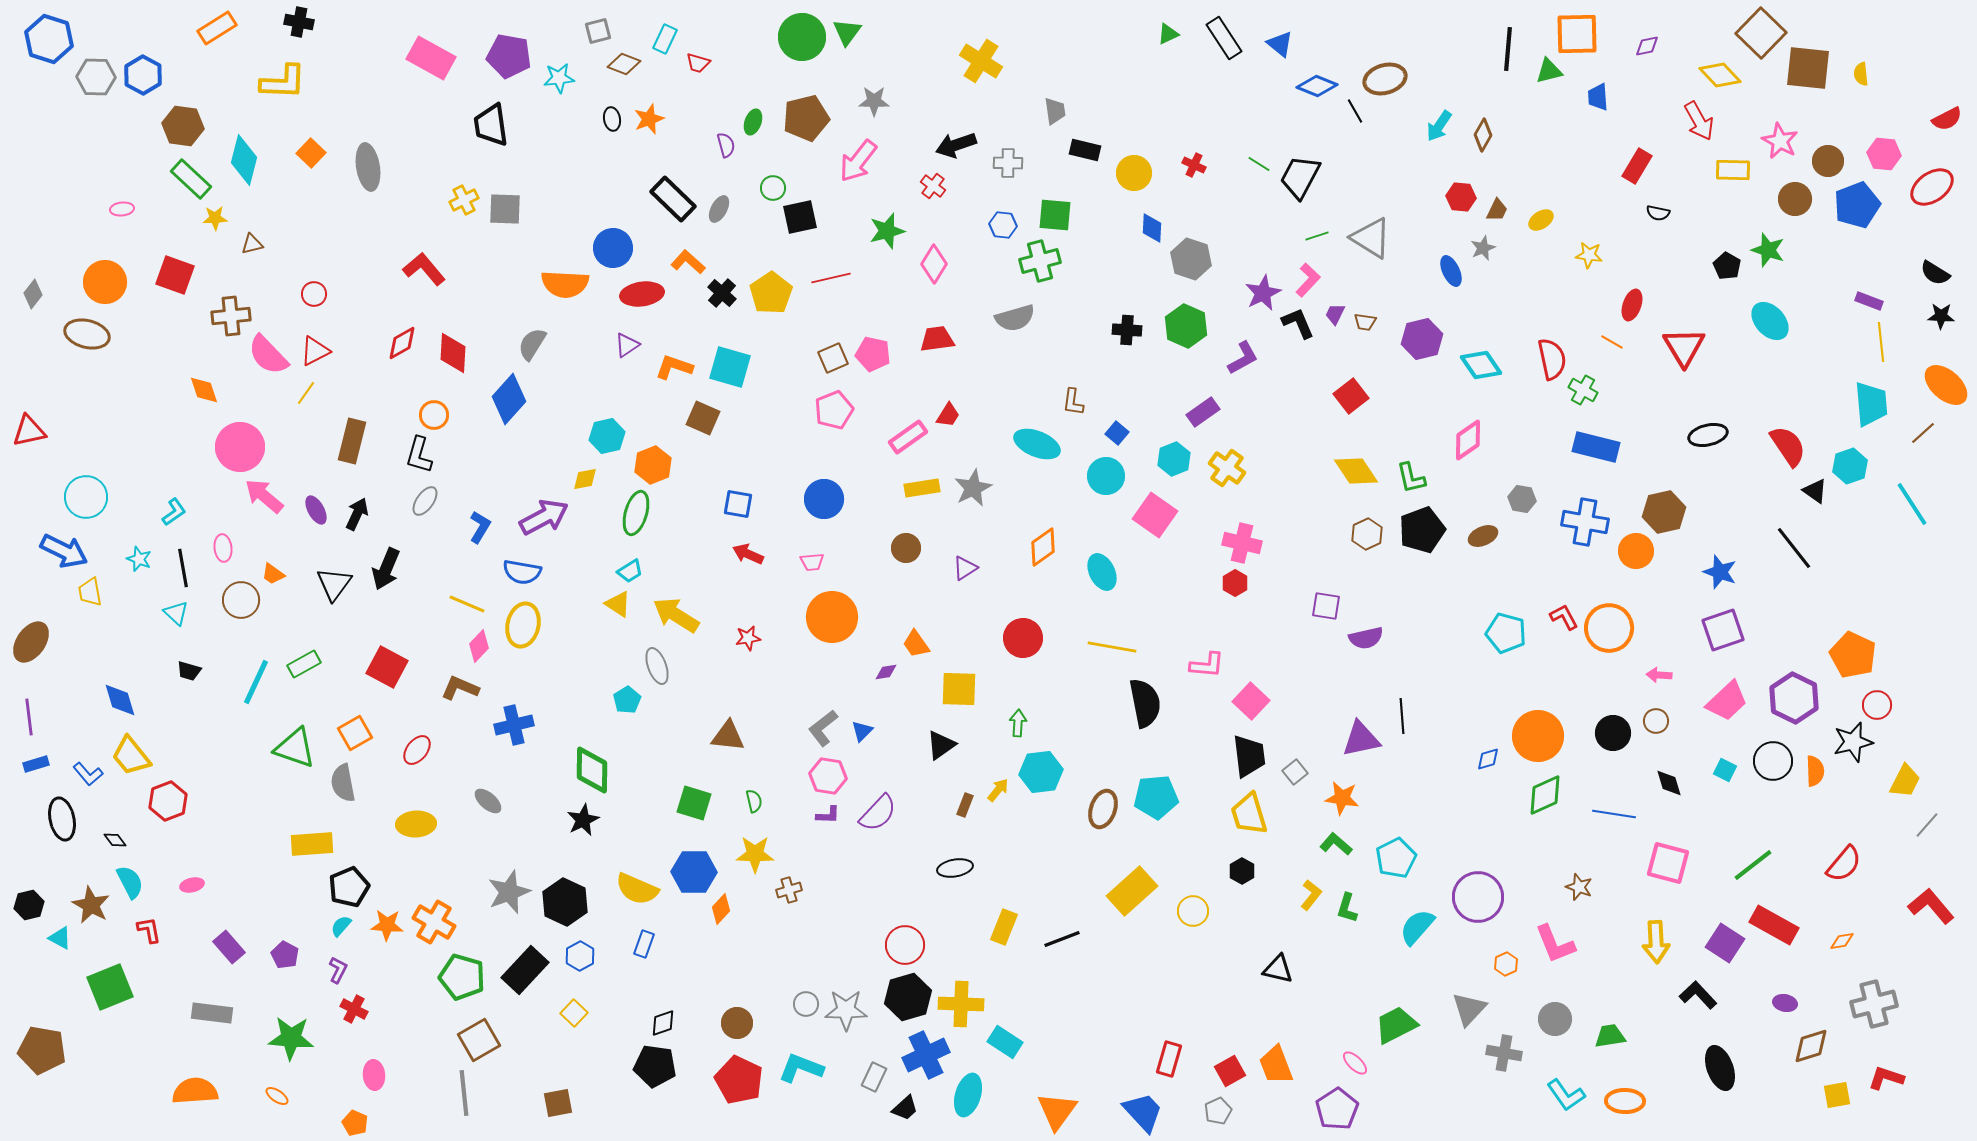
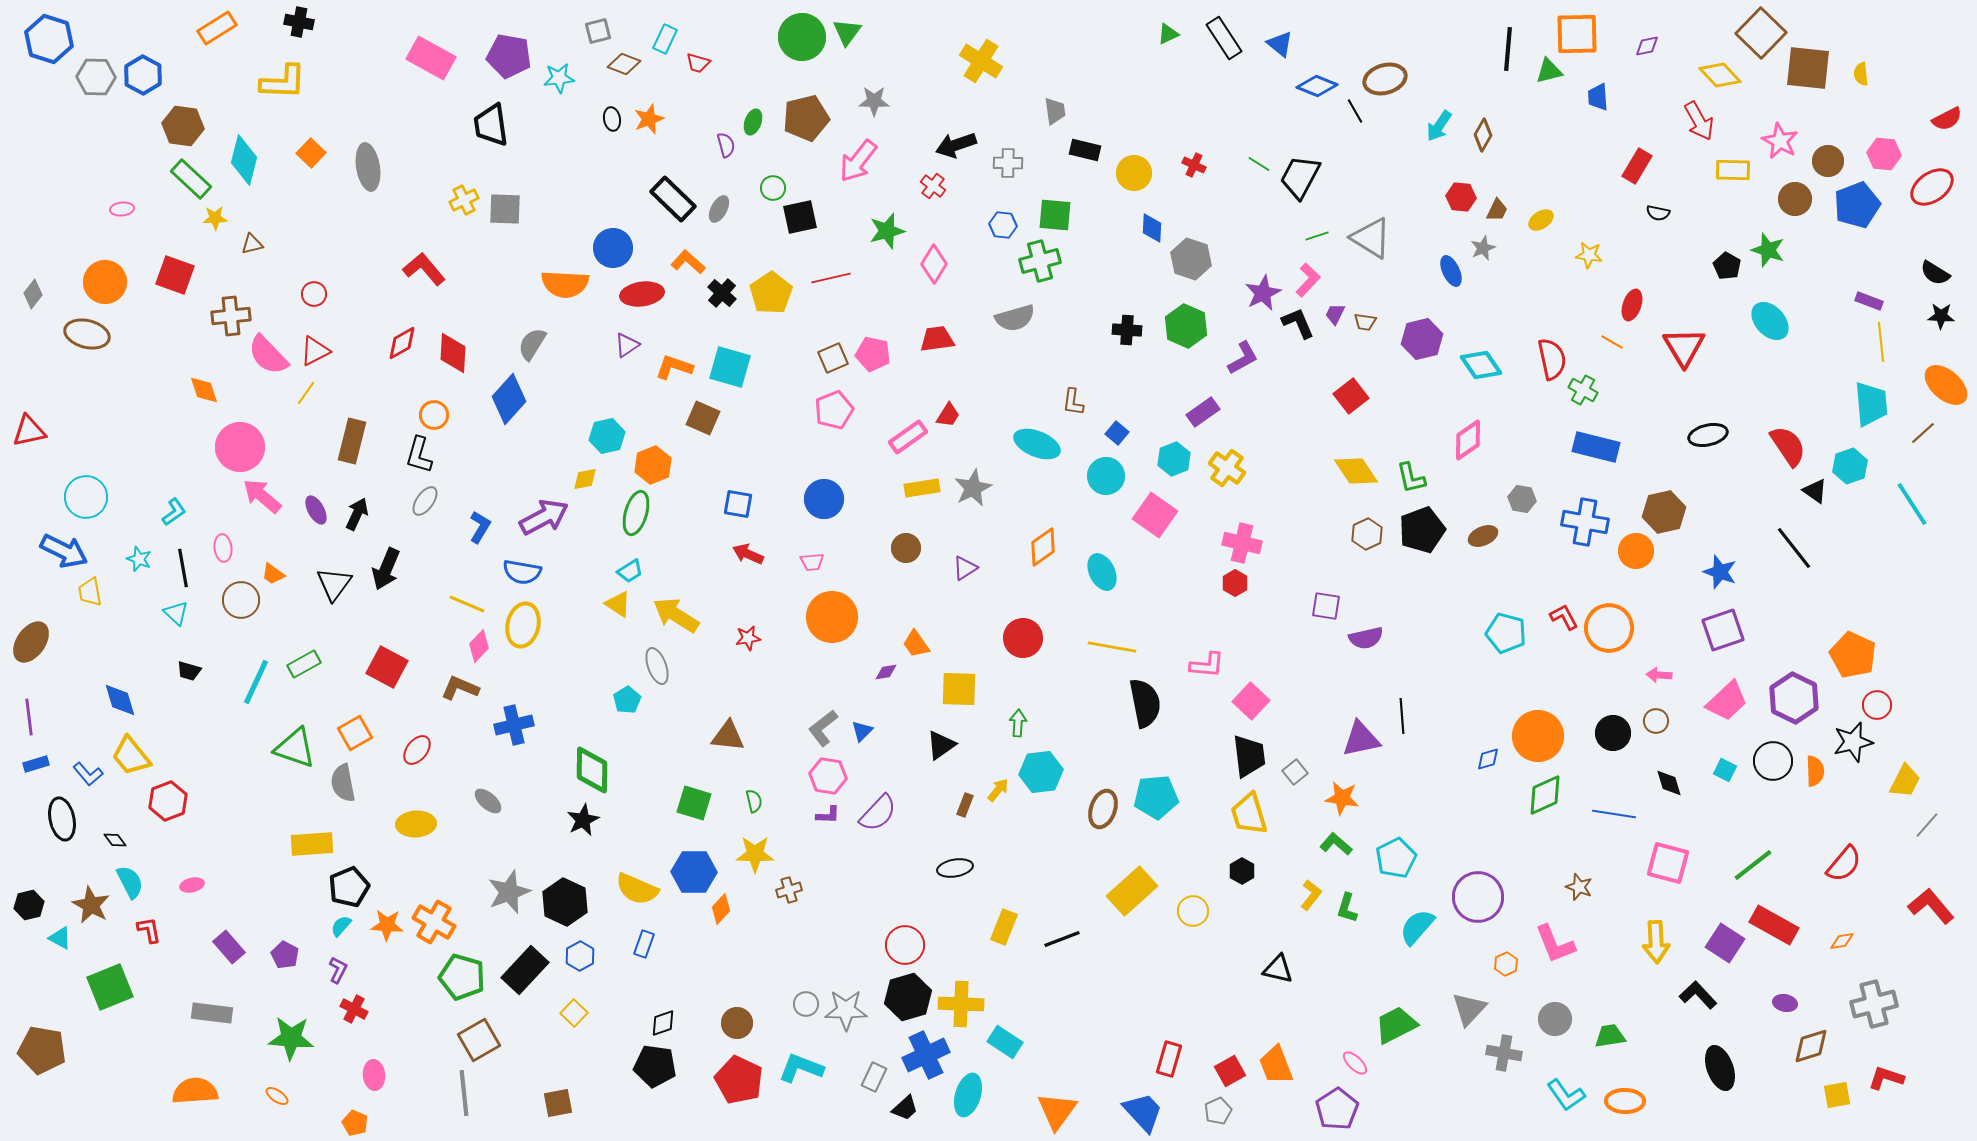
pink arrow at (264, 496): moved 2 px left
